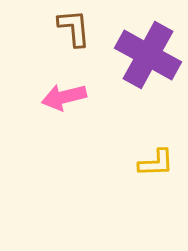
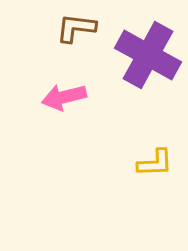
brown L-shape: moved 2 px right; rotated 78 degrees counterclockwise
yellow L-shape: moved 1 px left
